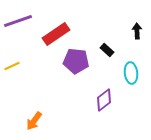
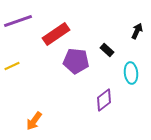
black arrow: rotated 28 degrees clockwise
